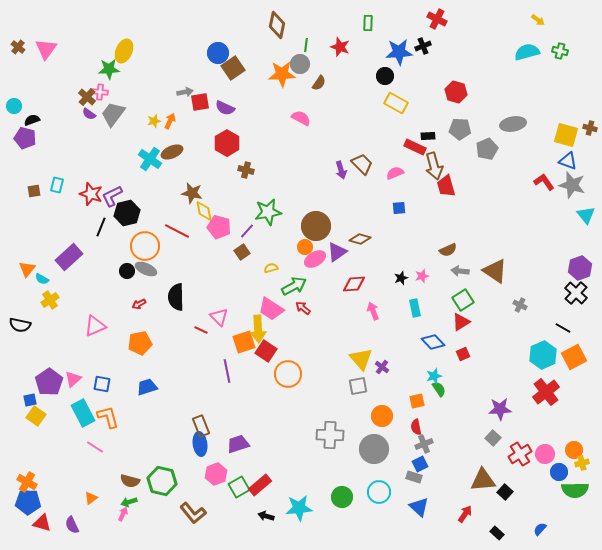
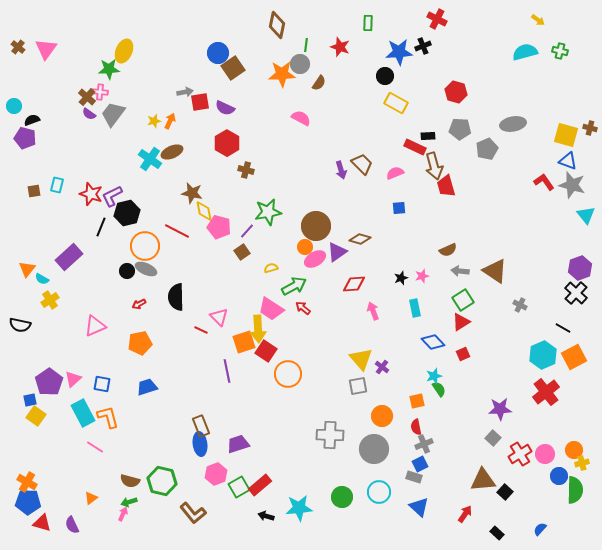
cyan semicircle at (527, 52): moved 2 px left
blue circle at (559, 472): moved 4 px down
green semicircle at (575, 490): rotated 88 degrees counterclockwise
